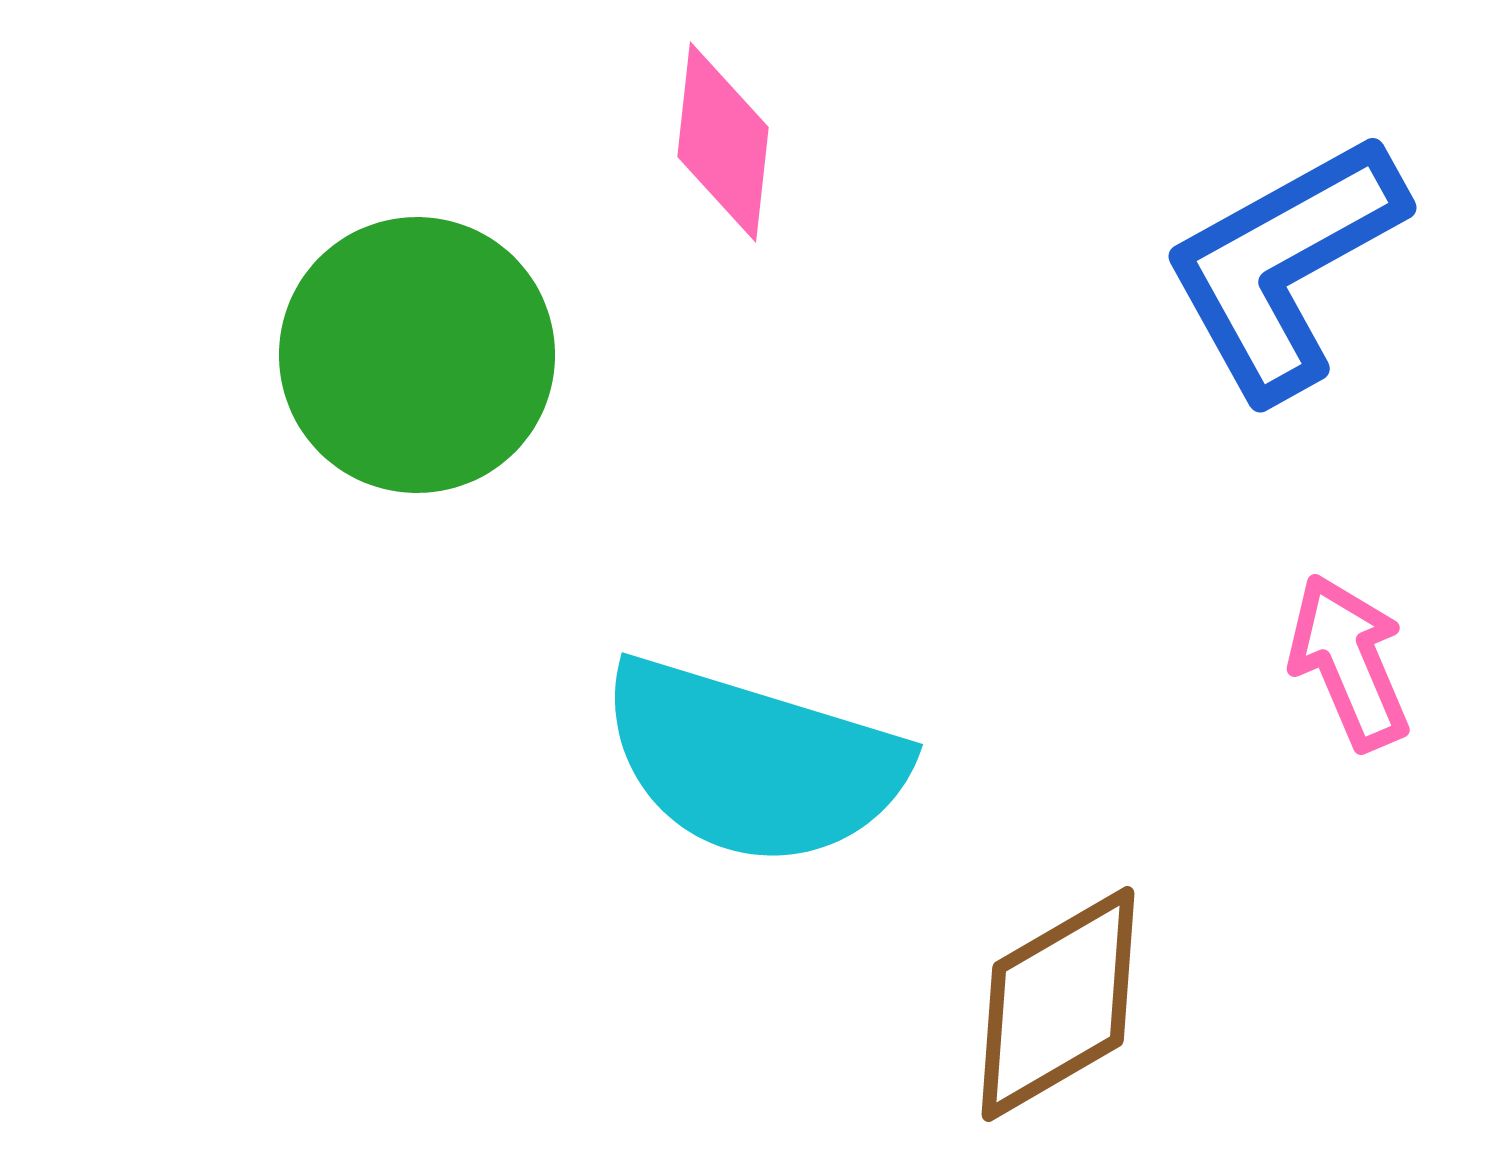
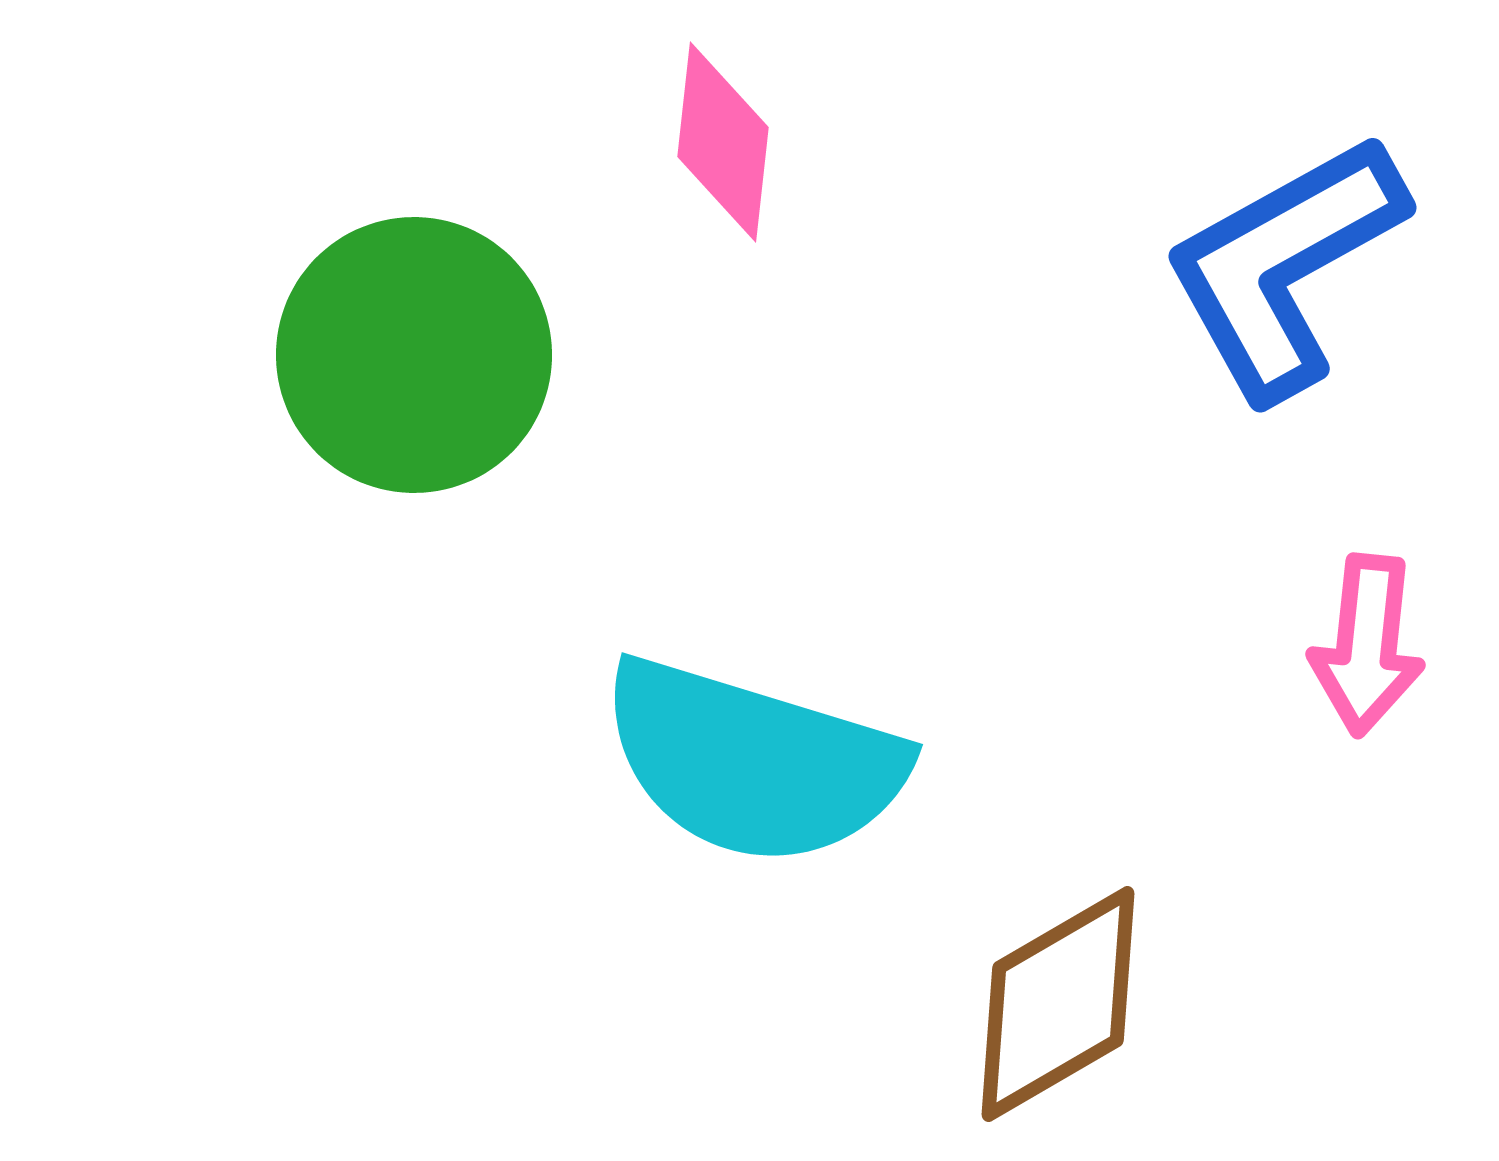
green circle: moved 3 px left
pink arrow: moved 18 px right, 17 px up; rotated 151 degrees counterclockwise
